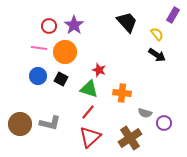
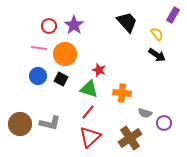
orange circle: moved 2 px down
